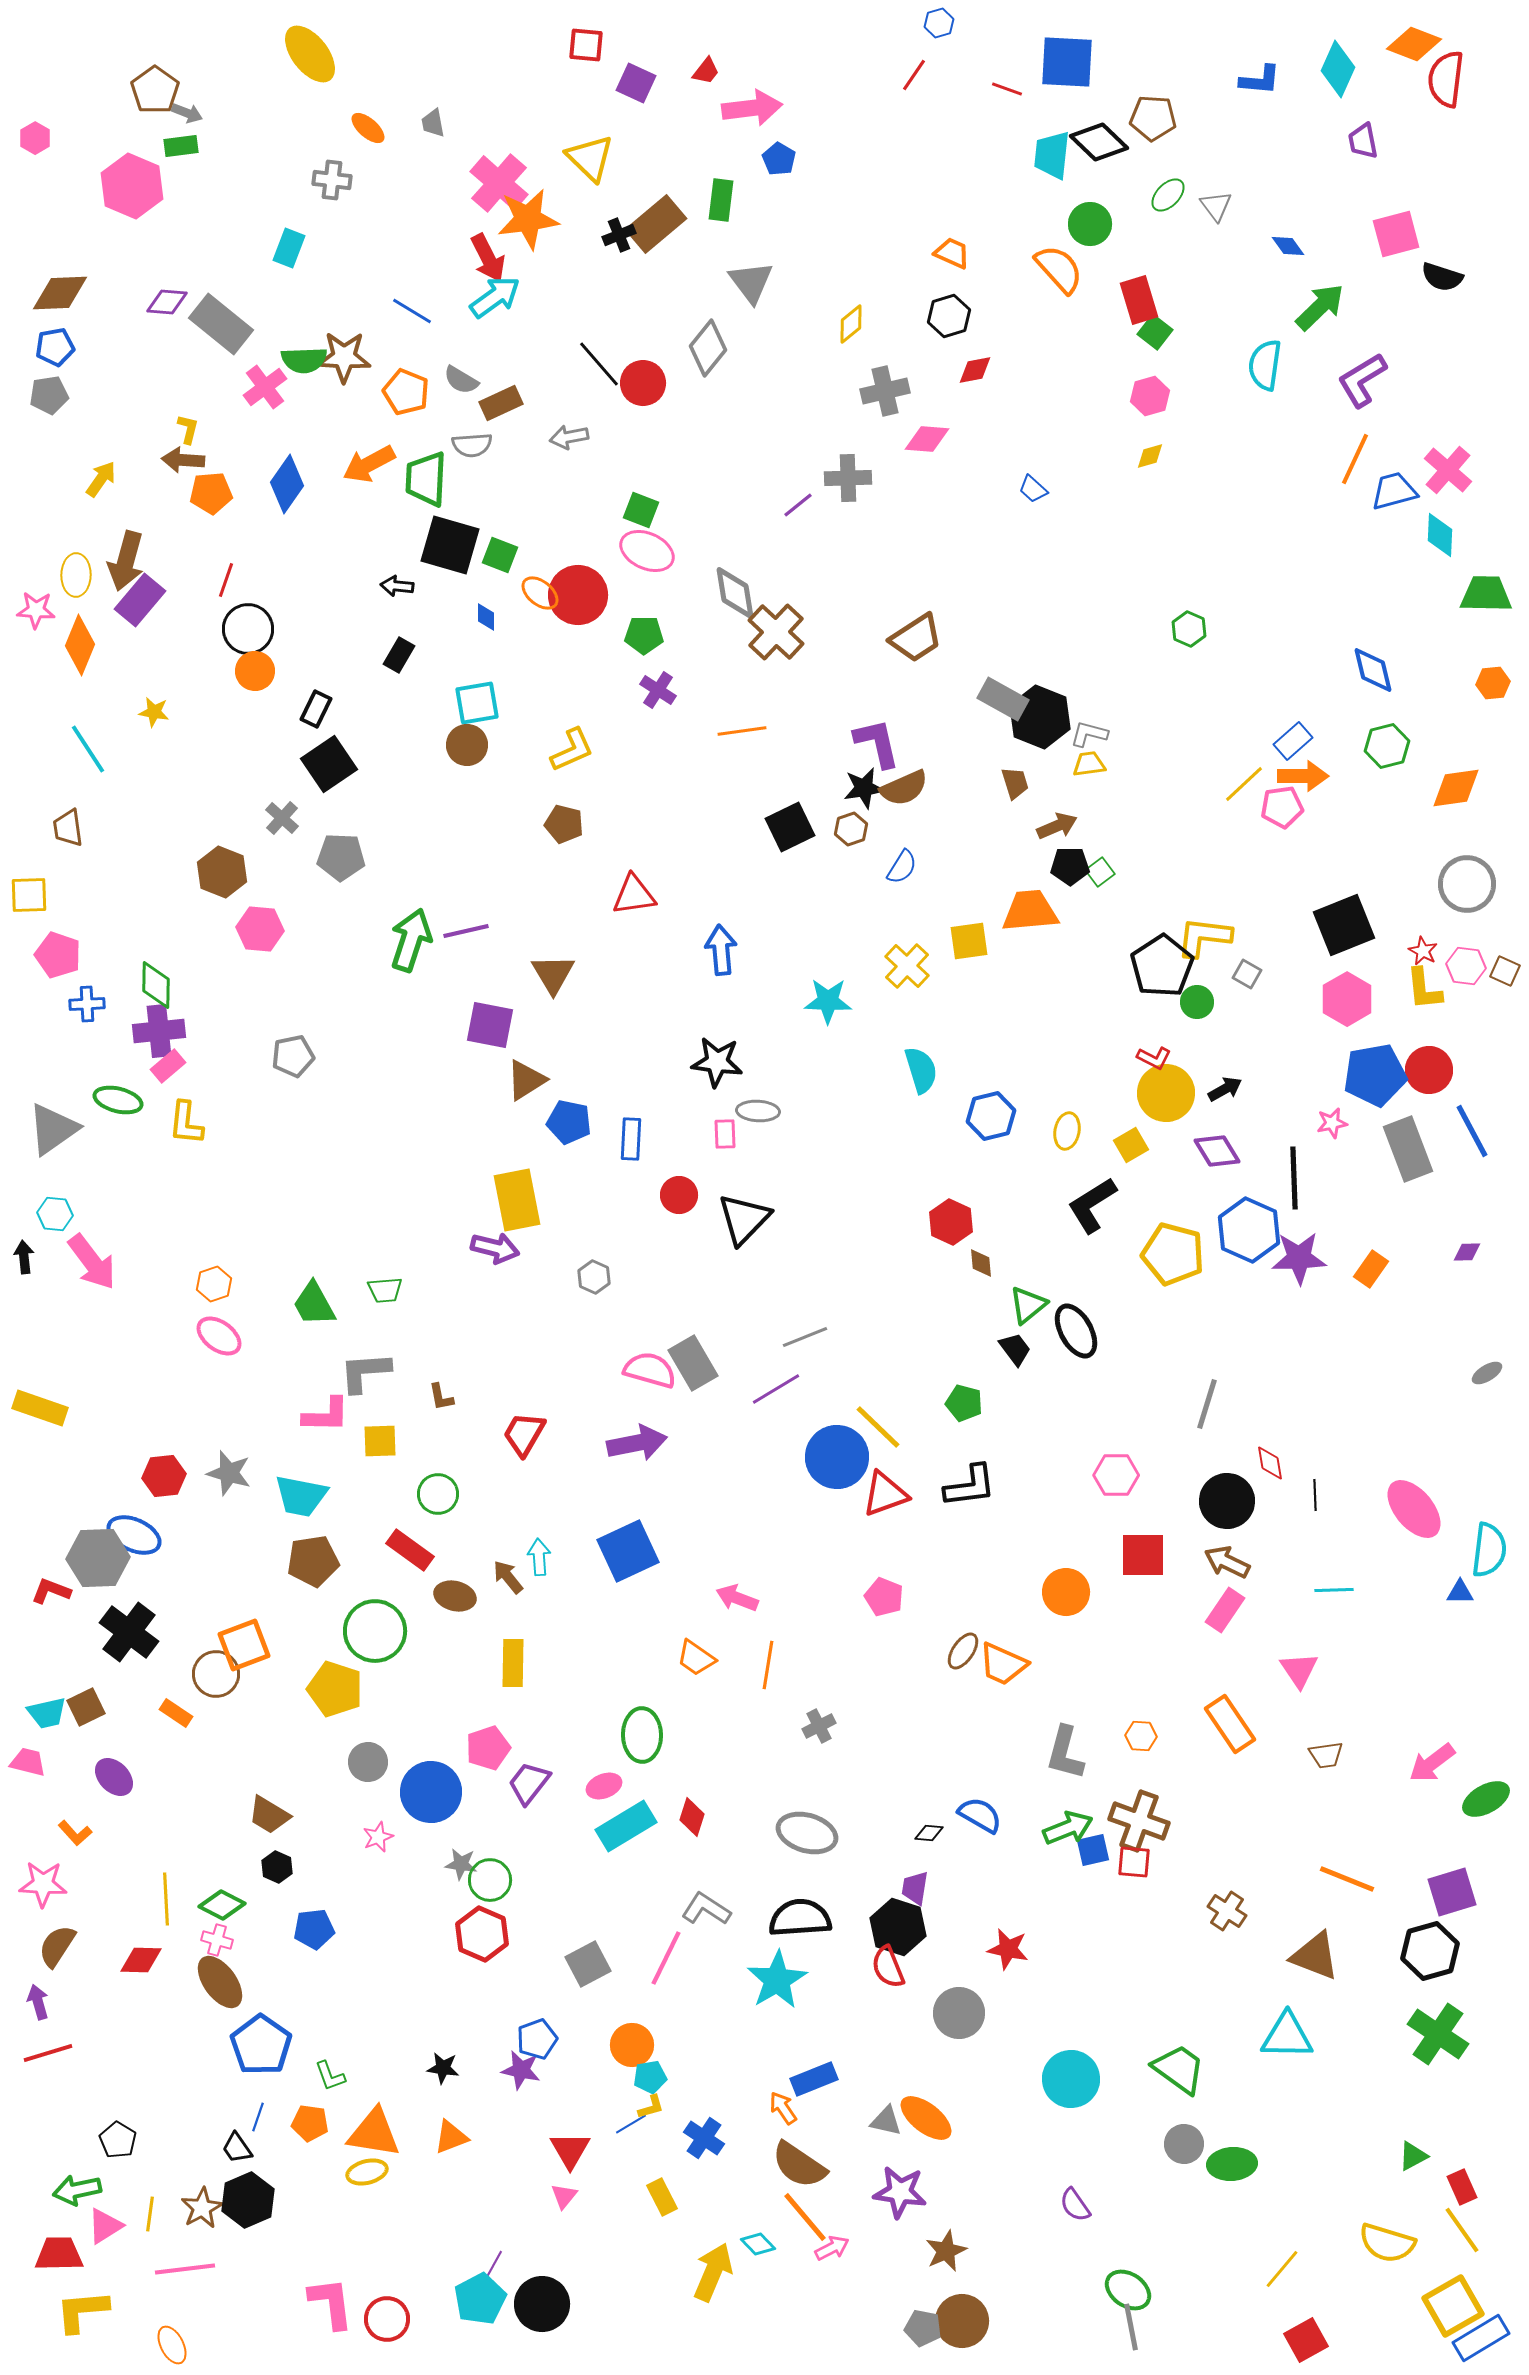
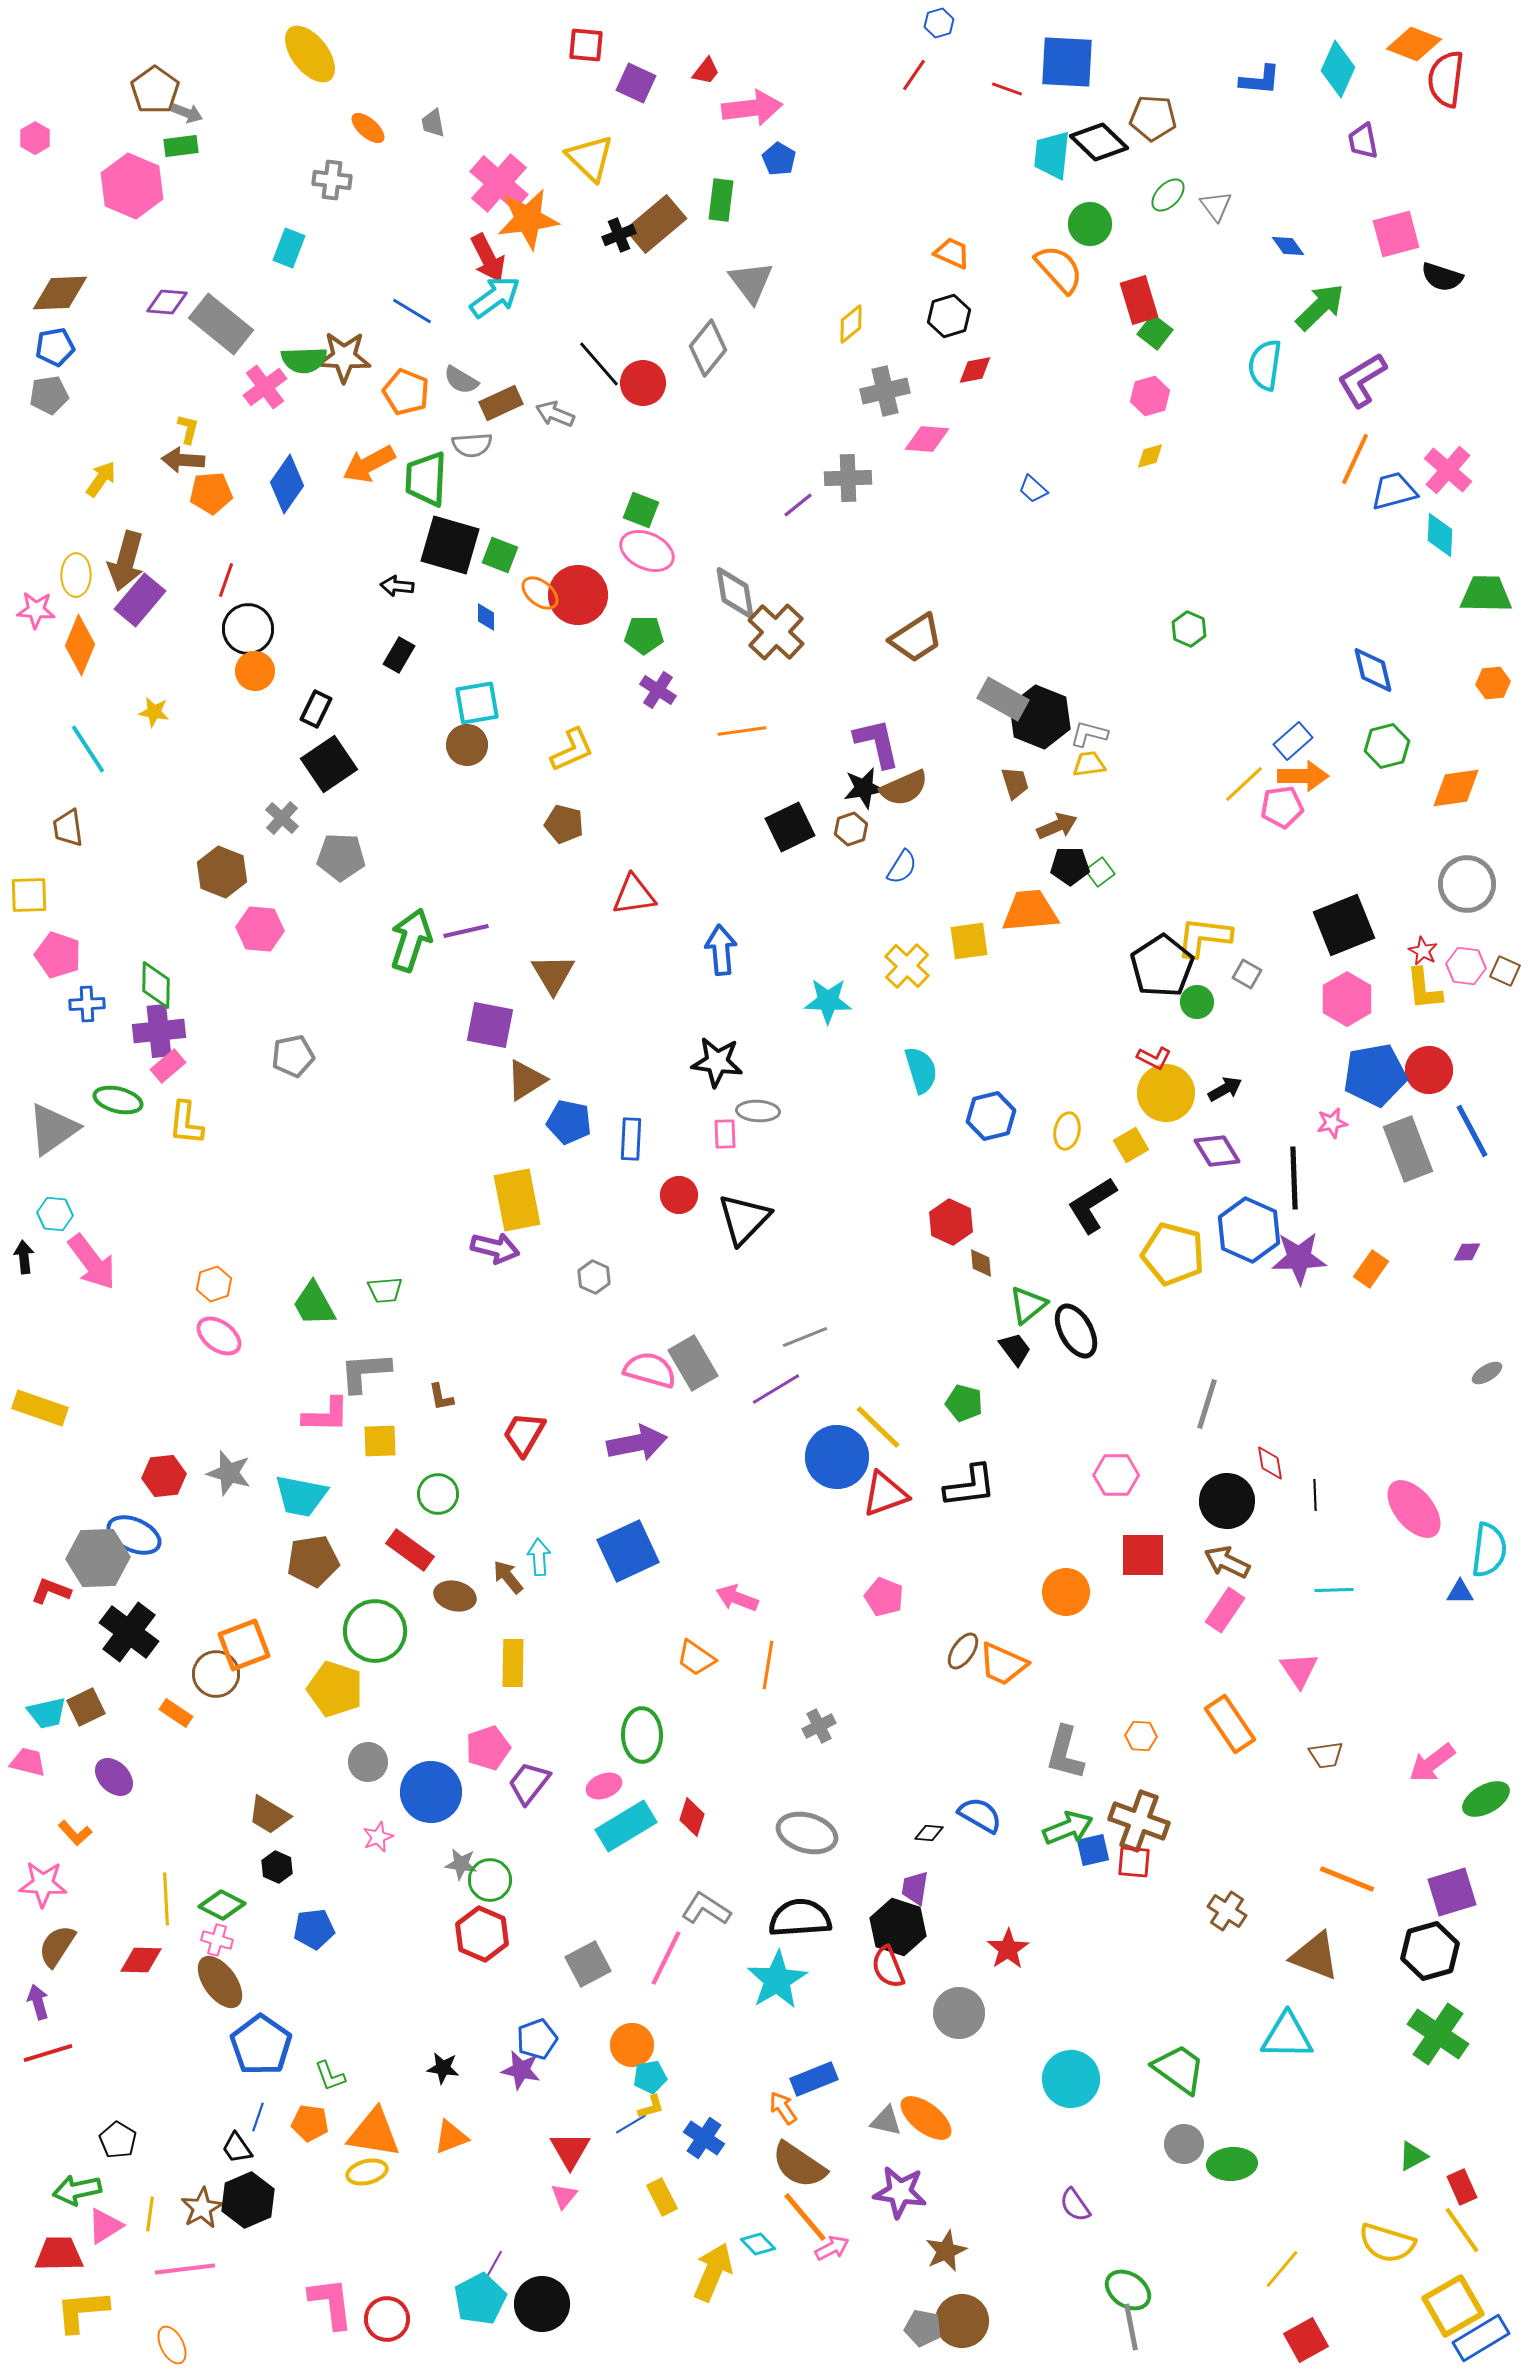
gray arrow at (569, 437): moved 14 px left, 23 px up; rotated 33 degrees clockwise
red star at (1008, 1949): rotated 27 degrees clockwise
